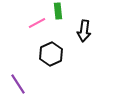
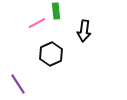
green rectangle: moved 2 px left
